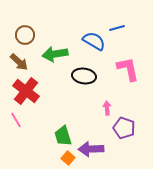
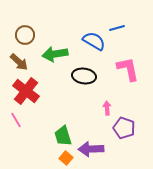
orange square: moved 2 px left
